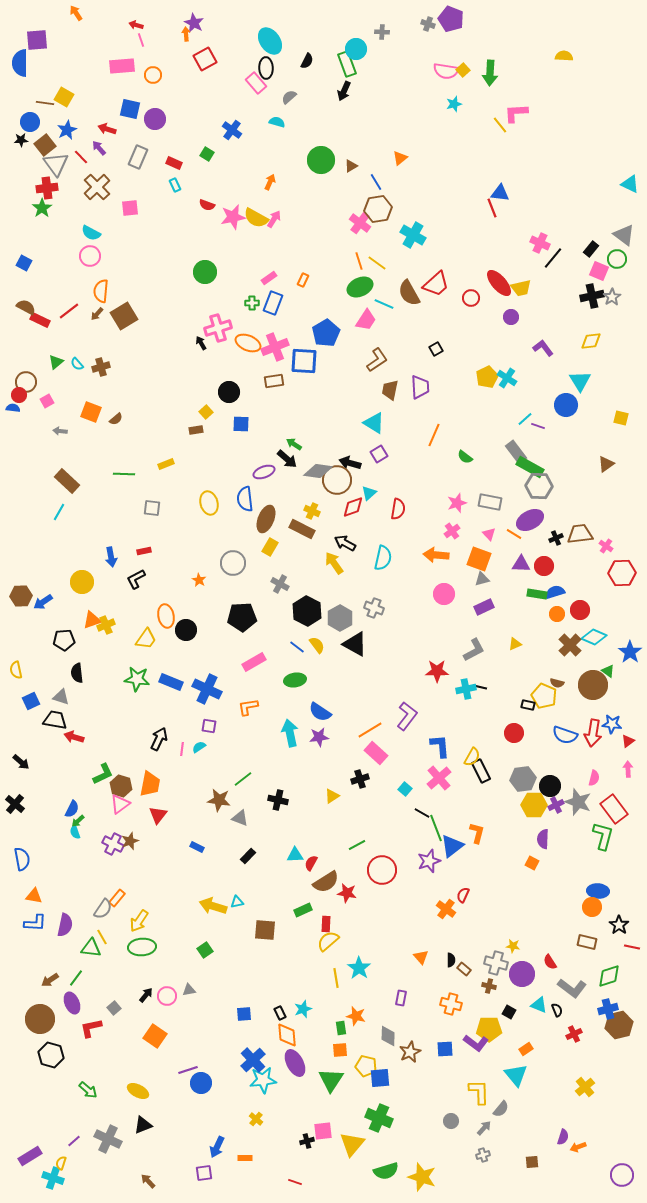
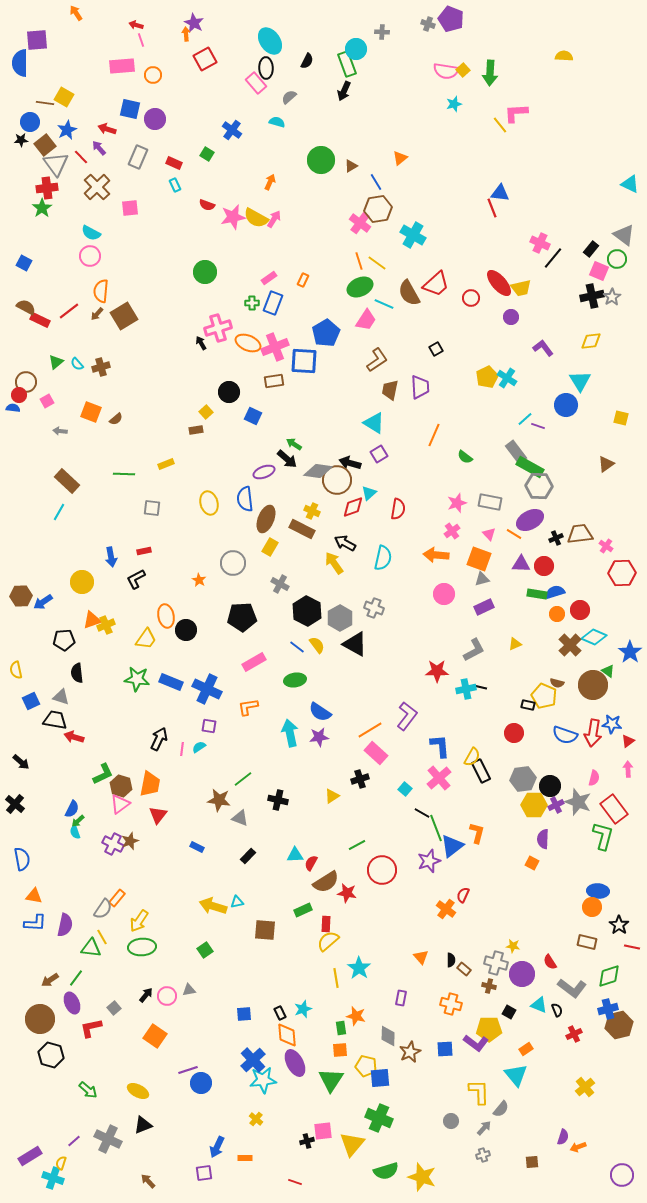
blue square at (241, 424): moved 12 px right, 8 px up; rotated 24 degrees clockwise
